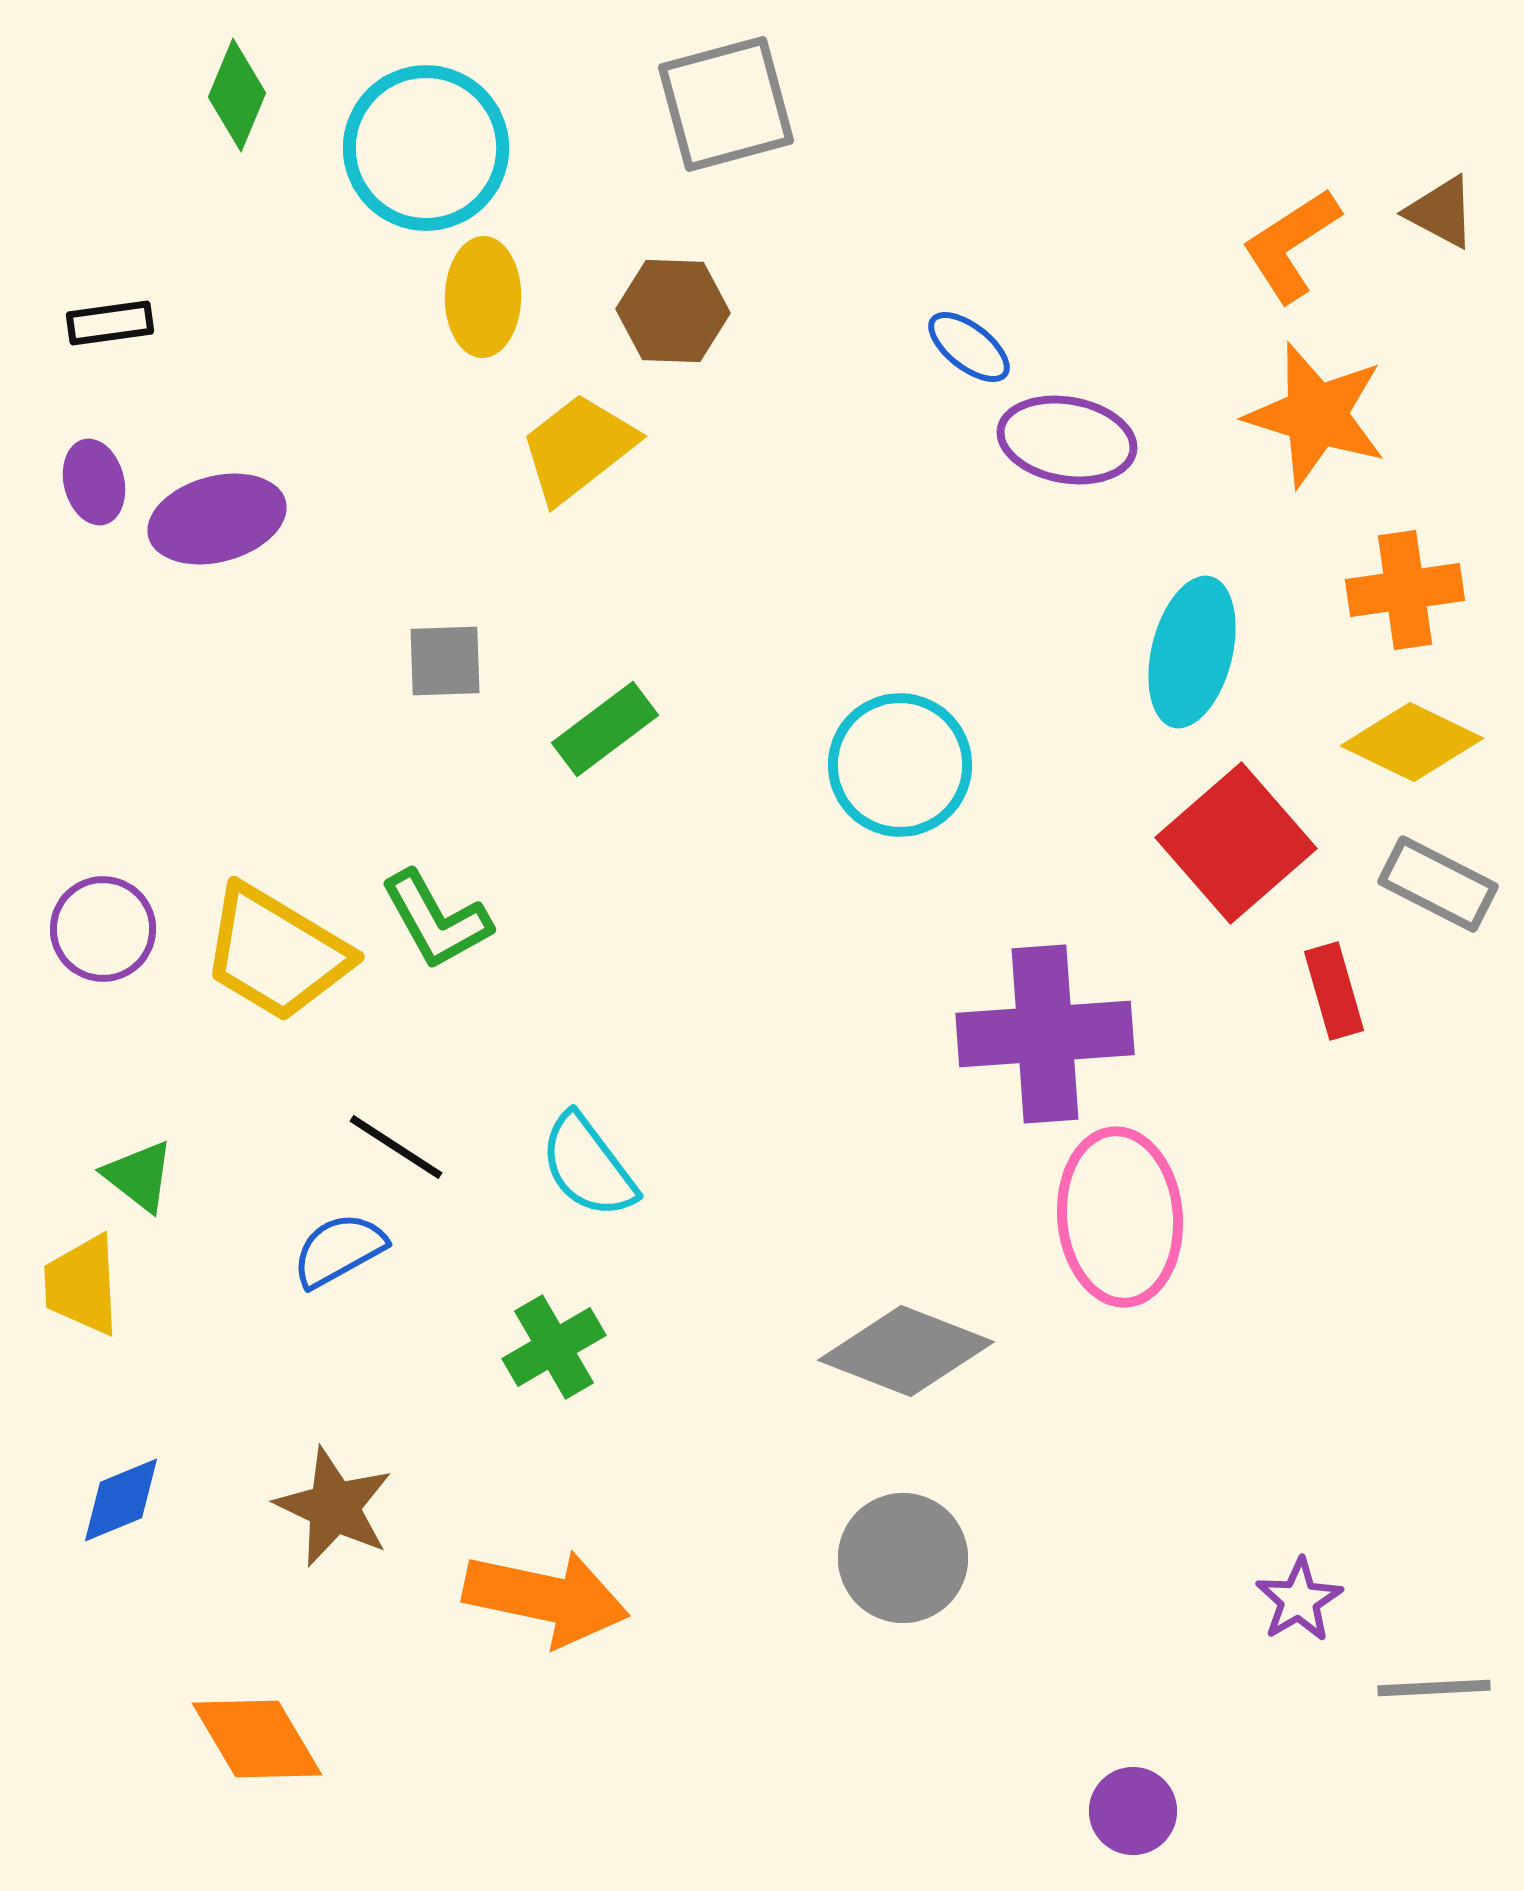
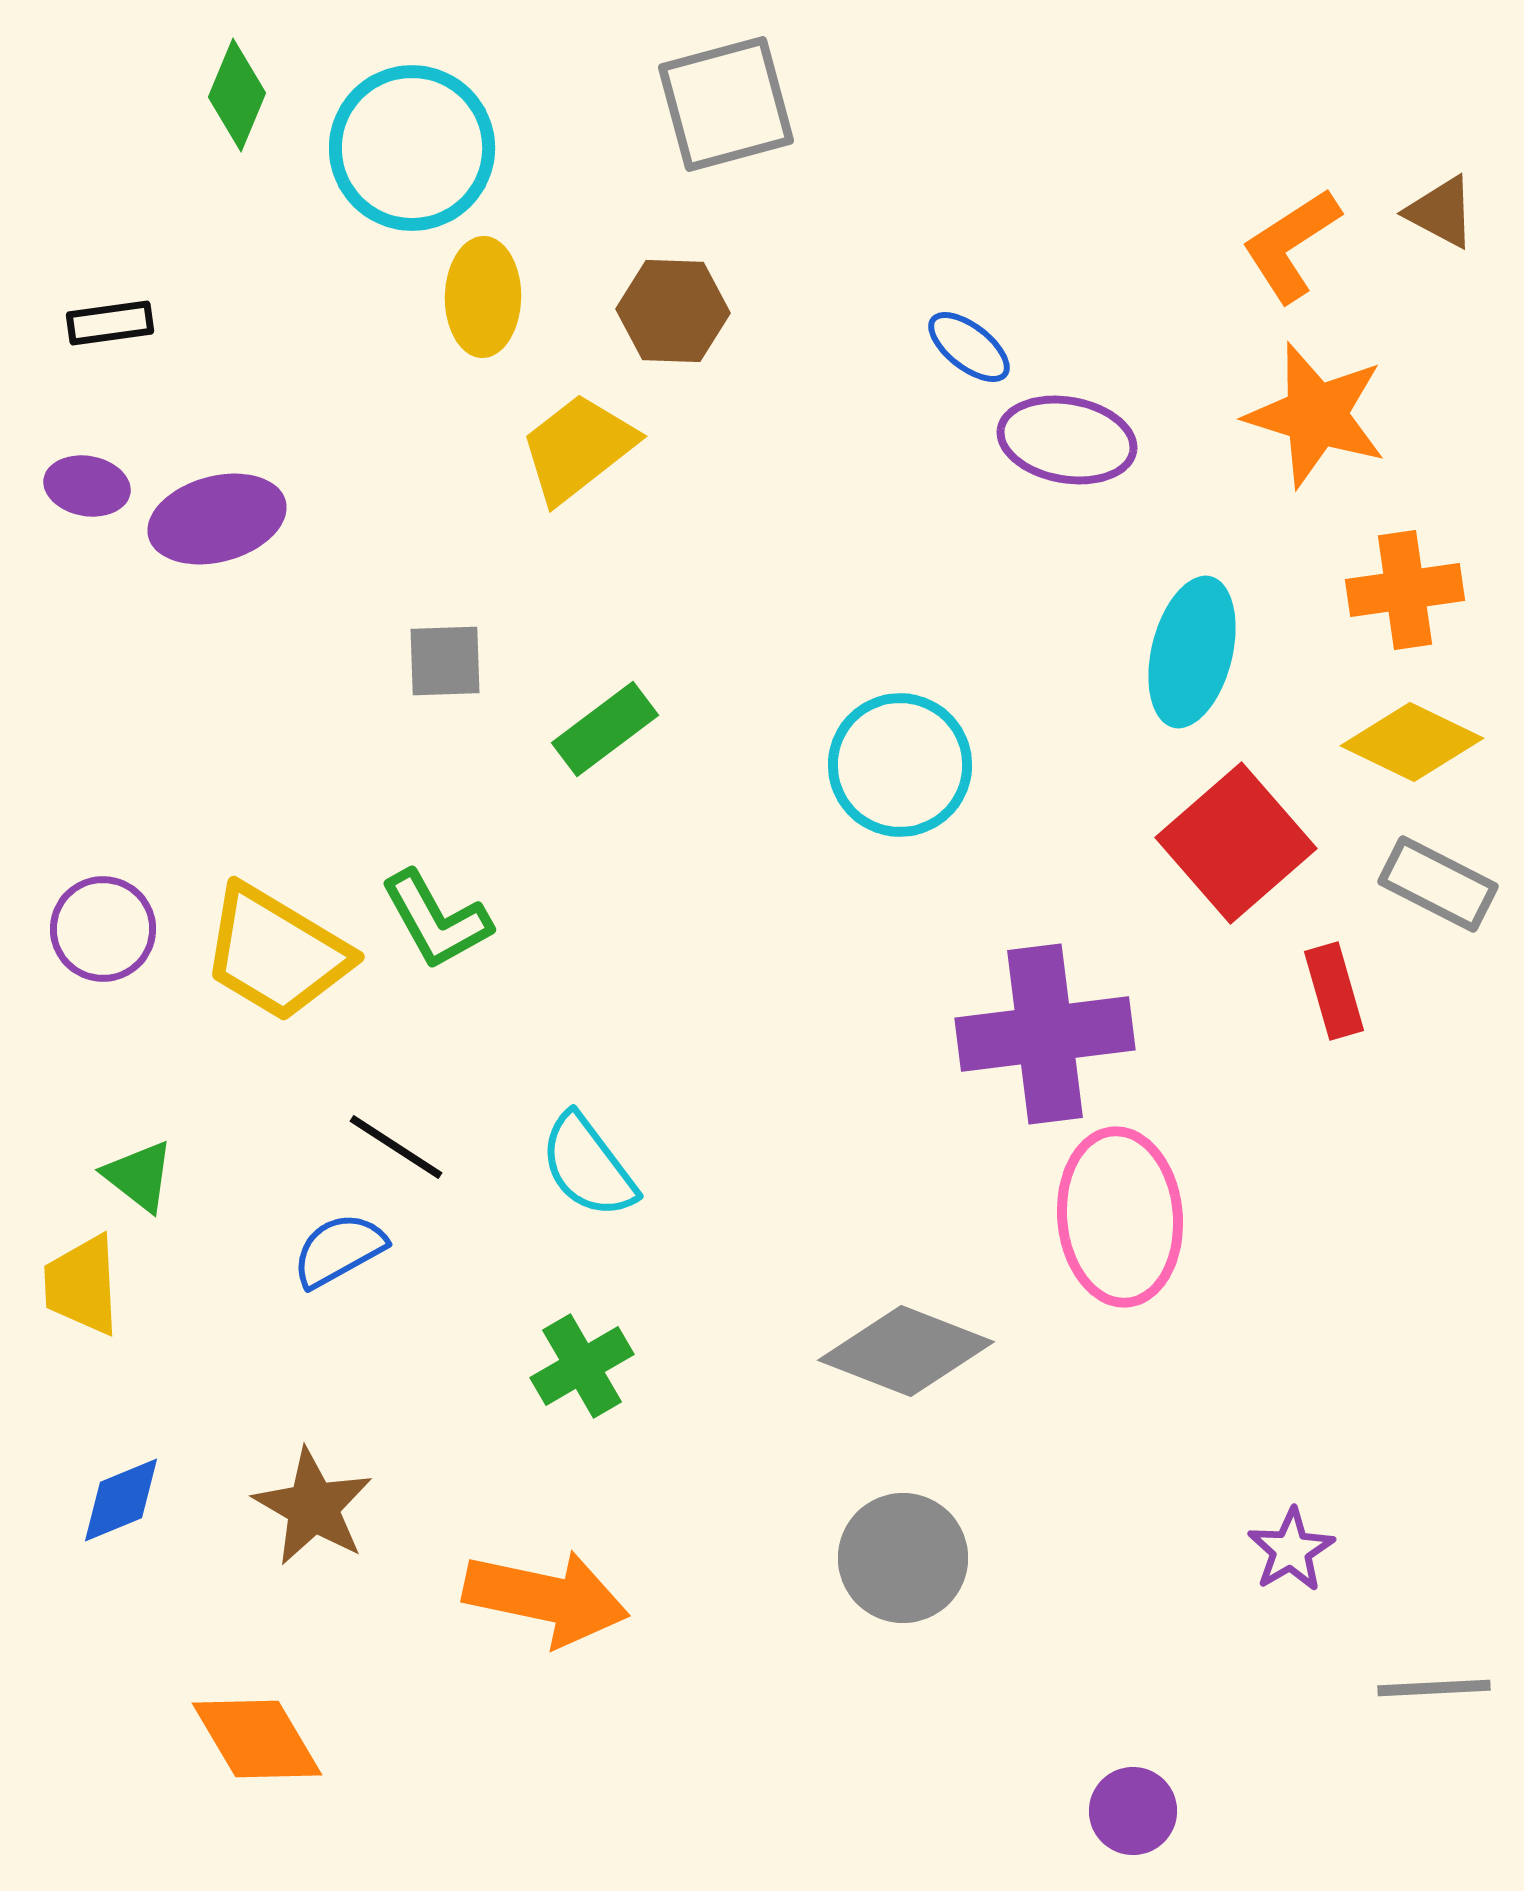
cyan circle at (426, 148): moved 14 px left
purple ellipse at (94, 482): moved 7 px left, 4 px down; rotated 66 degrees counterclockwise
purple cross at (1045, 1034): rotated 3 degrees counterclockwise
green cross at (554, 1347): moved 28 px right, 19 px down
brown star at (334, 1507): moved 21 px left; rotated 5 degrees clockwise
purple star at (1299, 1600): moved 8 px left, 50 px up
